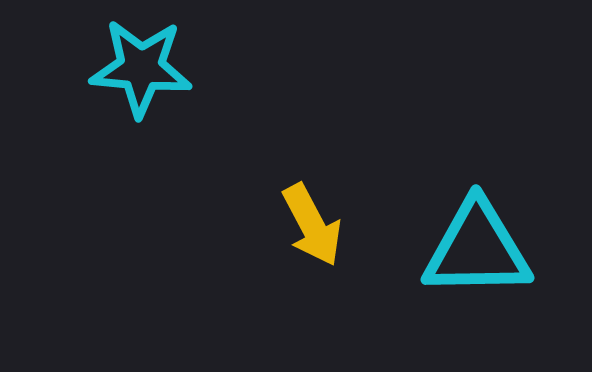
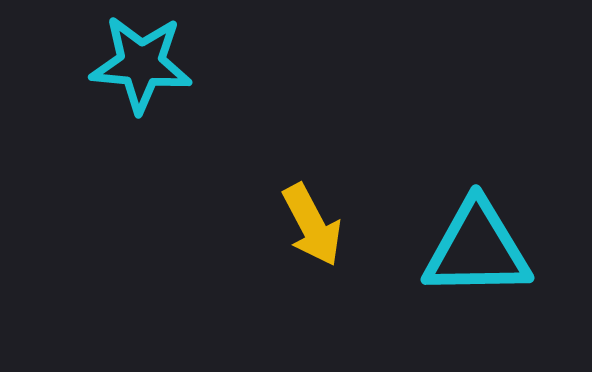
cyan star: moved 4 px up
